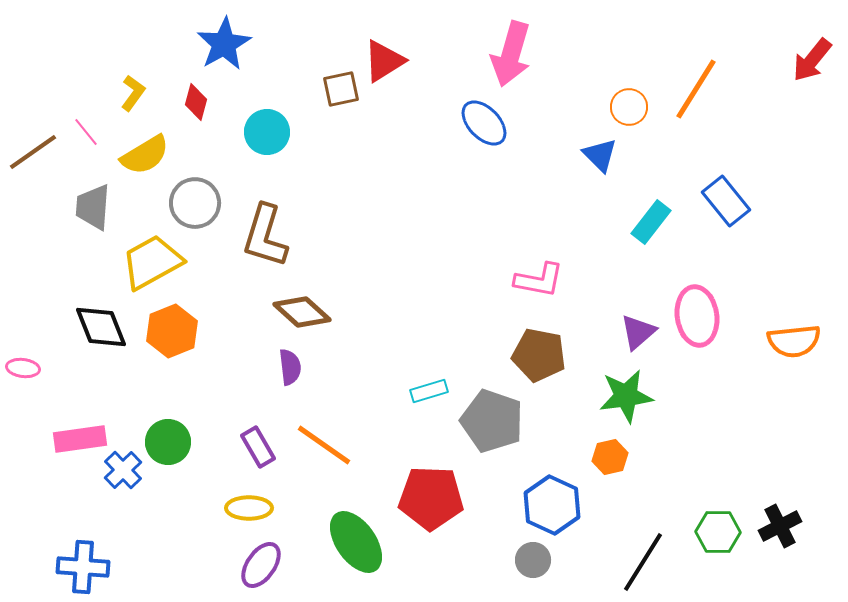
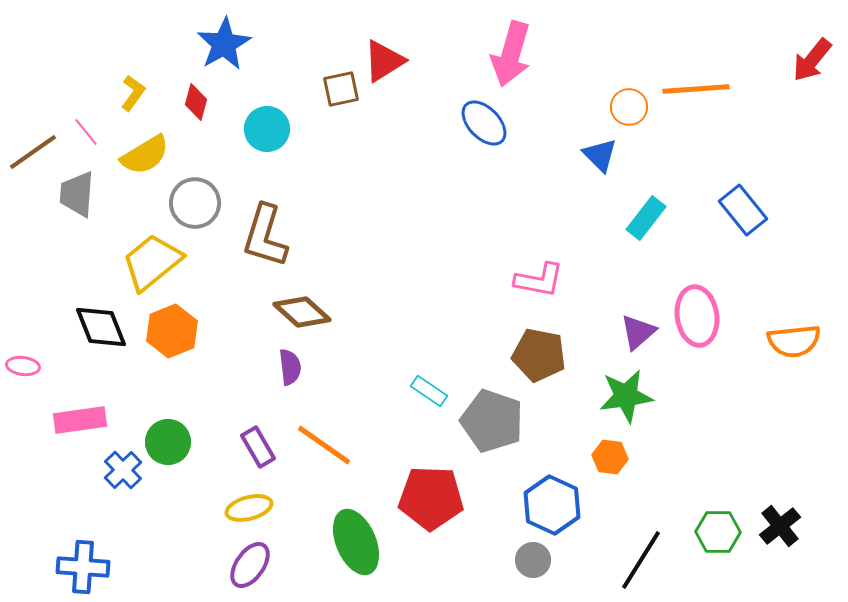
orange line at (696, 89): rotated 54 degrees clockwise
cyan circle at (267, 132): moved 3 px up
blue rectangle at (726, 201): moved 17 px right, 9 px down
gray trapezoid at (93, 207): moved 16 px left, 13 px up
cyan rectangle at (651, 222): moved 5 px left, 4 px up
yellow trapezoid at (152, 262): rotated 10 degrees counterclockwise
pink ellipse at (23, 368): moved 2 px up
cyan rectangle at (429, 391): rotated 51 degrees clockwise
pink rectangle at (80, 439): moved 19 px up
orange hexagon at (610, 457): rotated 20 degrees clockwise
yellow ellipse at (249, 508): rotated 15 degrees counterclockwise
black cross at (780, 526): rotated 12 degrees counterclockwise
green ellipse at (356, 542): rotated 12 degrees clockwise
black line at (643, 562): moved 2 px left, 2 px up
purple ellipse at (261, 565): moved 11 px left
